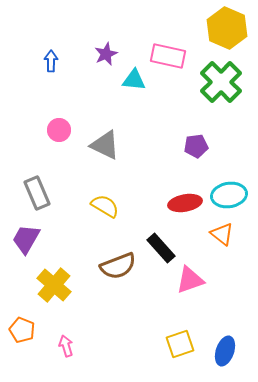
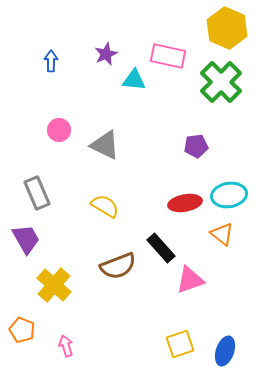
purple trapezoid: rotated 120 degrees clockwise
